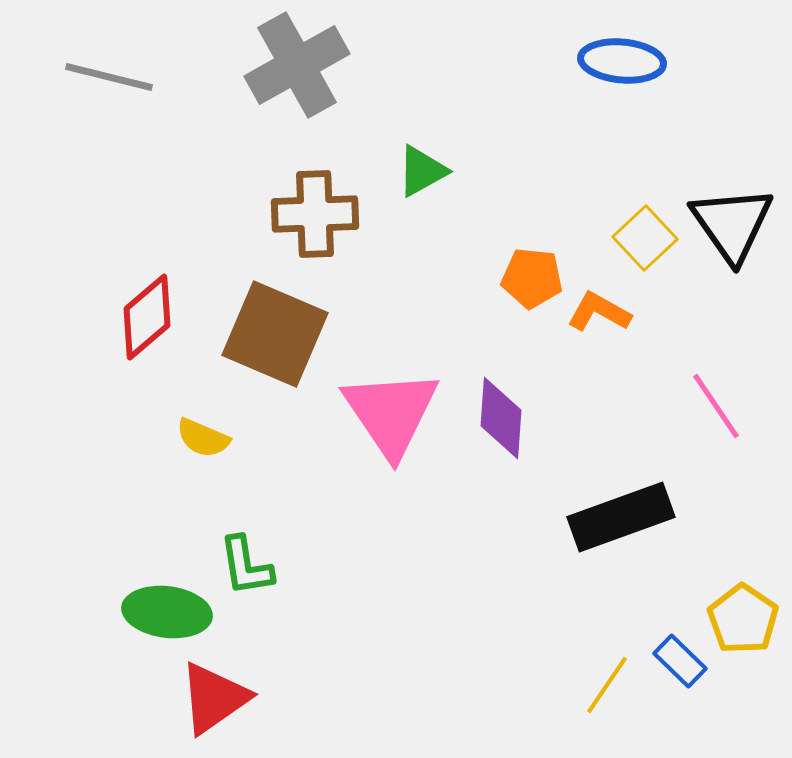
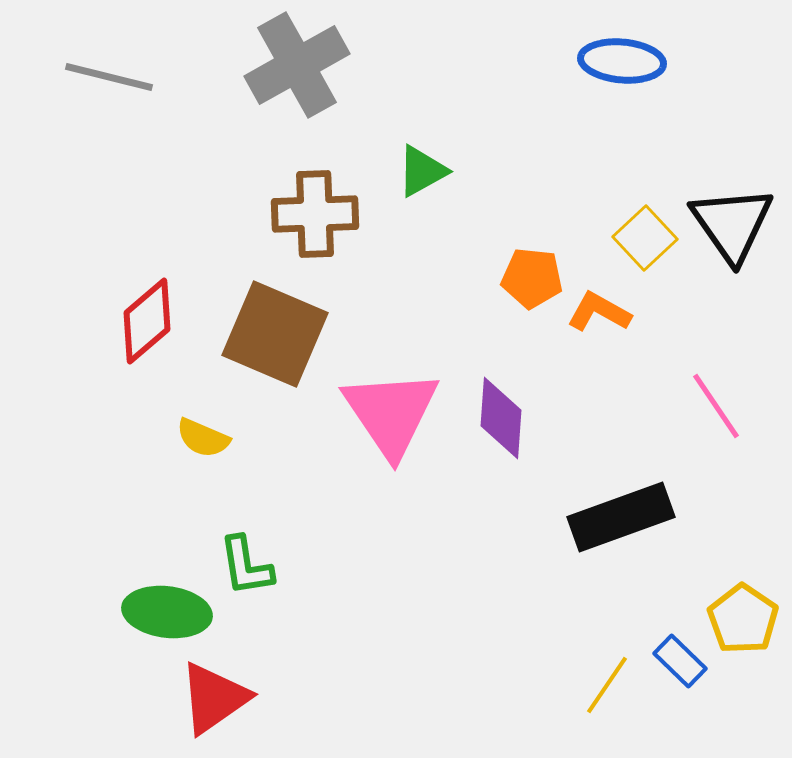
red diamond: moved 4 px down
